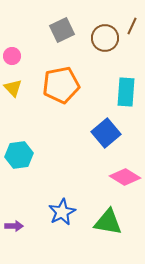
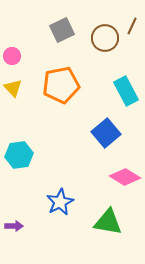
cyan rectangle: moved 1 px up; rotated 32 degrees counterclockwise
blue star: moved 2 px left, 10 px up
